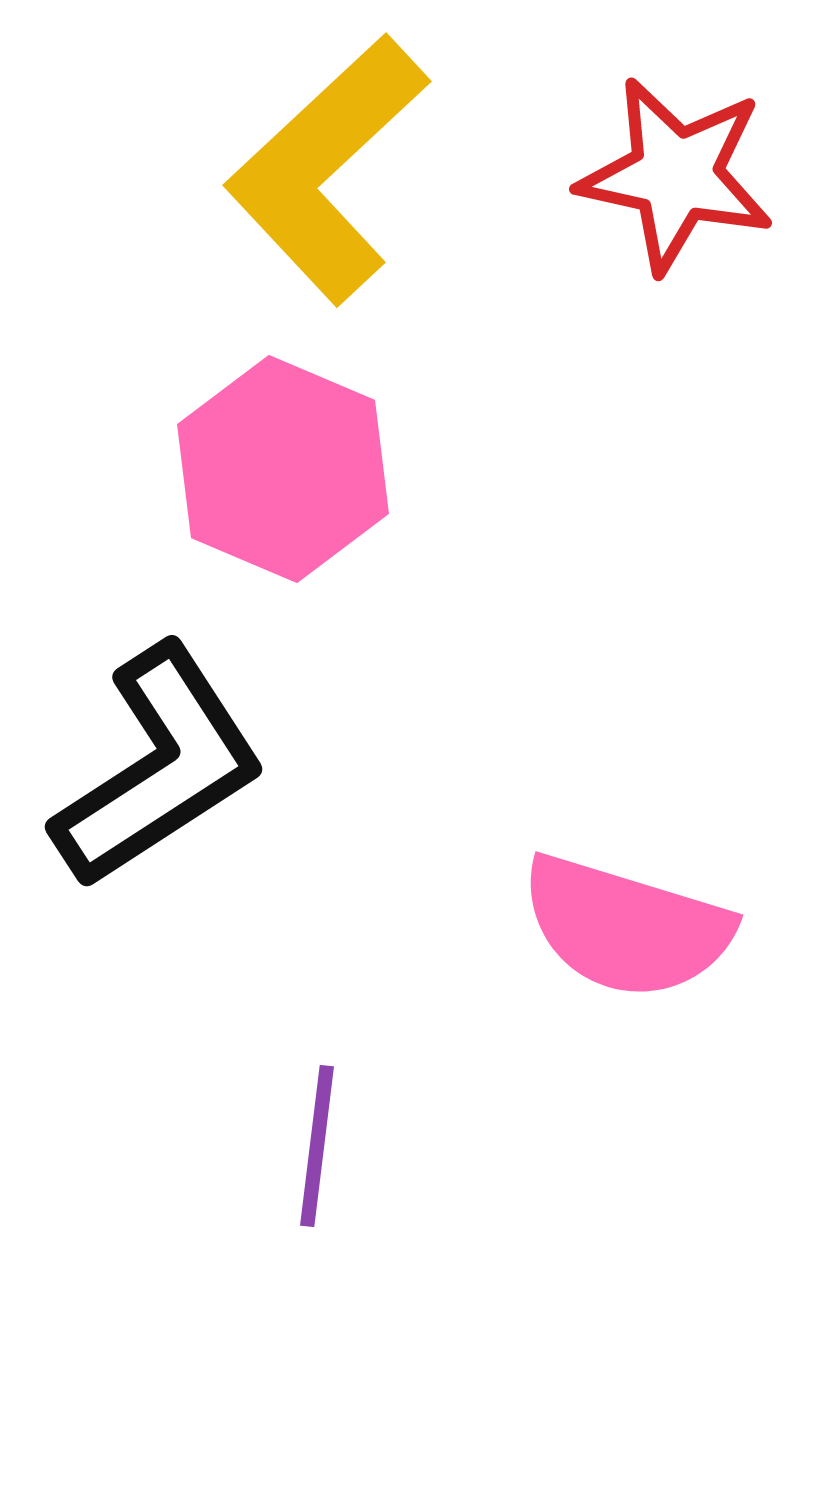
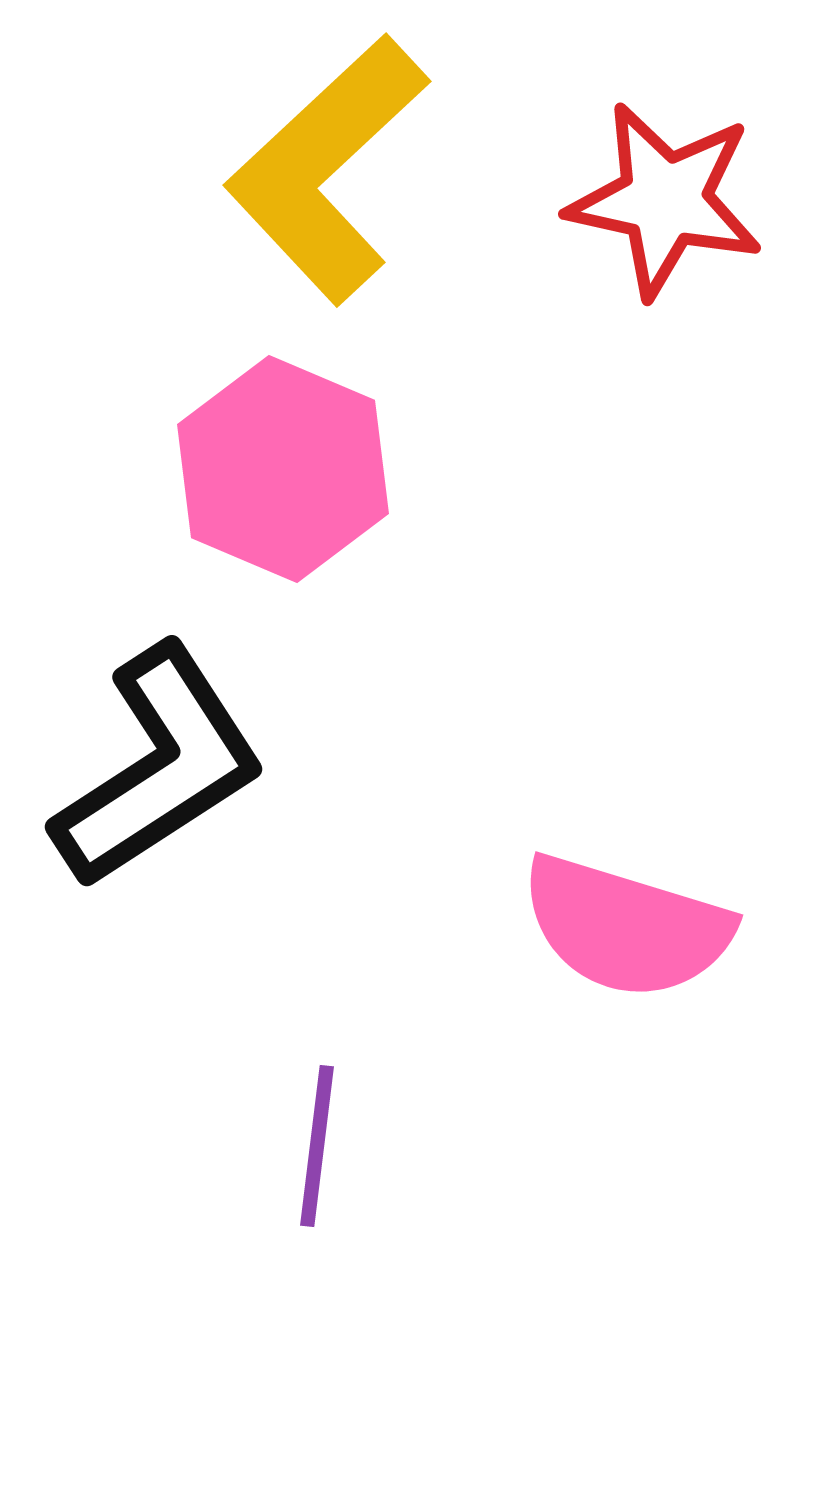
red star: moved 11 px left, 25 px down
